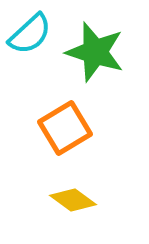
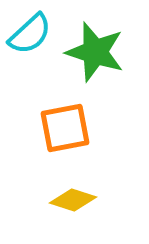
orange square: rotated 20 degrees clockwise
yellow diamond: rotated 18 degrees counterclockwise
